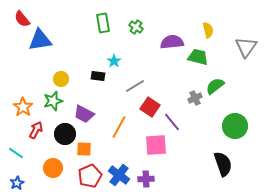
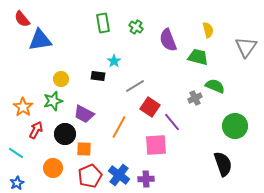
purple semicircle: moved 4 px left, 2 px up; rotated 105 degrees counterclockwise
green semicircle: rotated 60 degrees clockwise
